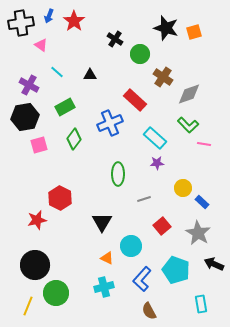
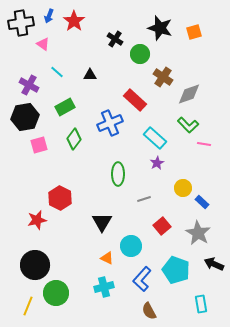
black star at (166, 28): moved 6 px left
pink triangle at (41, 45): moved 2 px right, 1 px up
purple star at (157, 163): rotated 24 degrees counterclockwise
